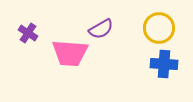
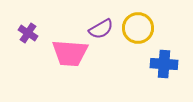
yellow circle: moved 21 px left
